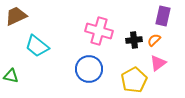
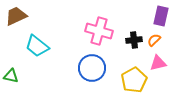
purple rectangle: moved 2 px left
pink triangle: rotated 24 degrees clockwise
blue circle: moved 3 px right, 1 px up
